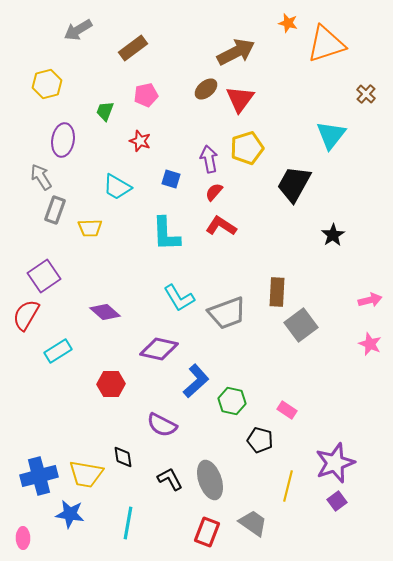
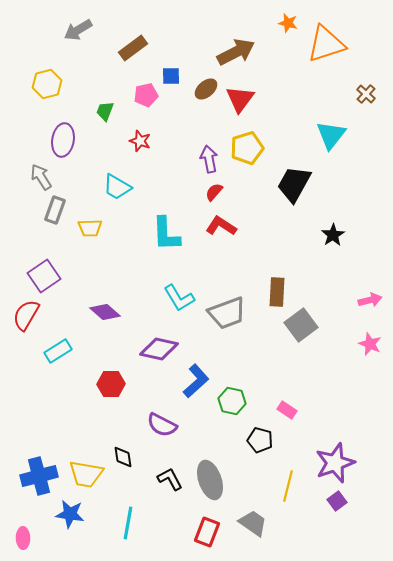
blue square at (171, 179): moved 103 px up; rotated 18 degrees counterclockwise
